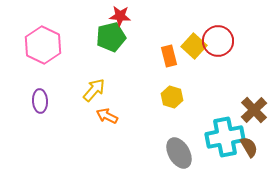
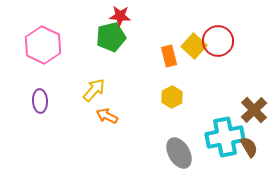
yellow hexagon: rotated 15 degrees clockwise
